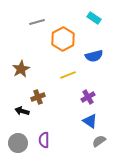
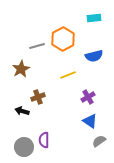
cyan rectangle: rotated 40 degrees counterclockwise
gray line: moved 24 px down
gray circle: moved 6 px right, 4 px down
